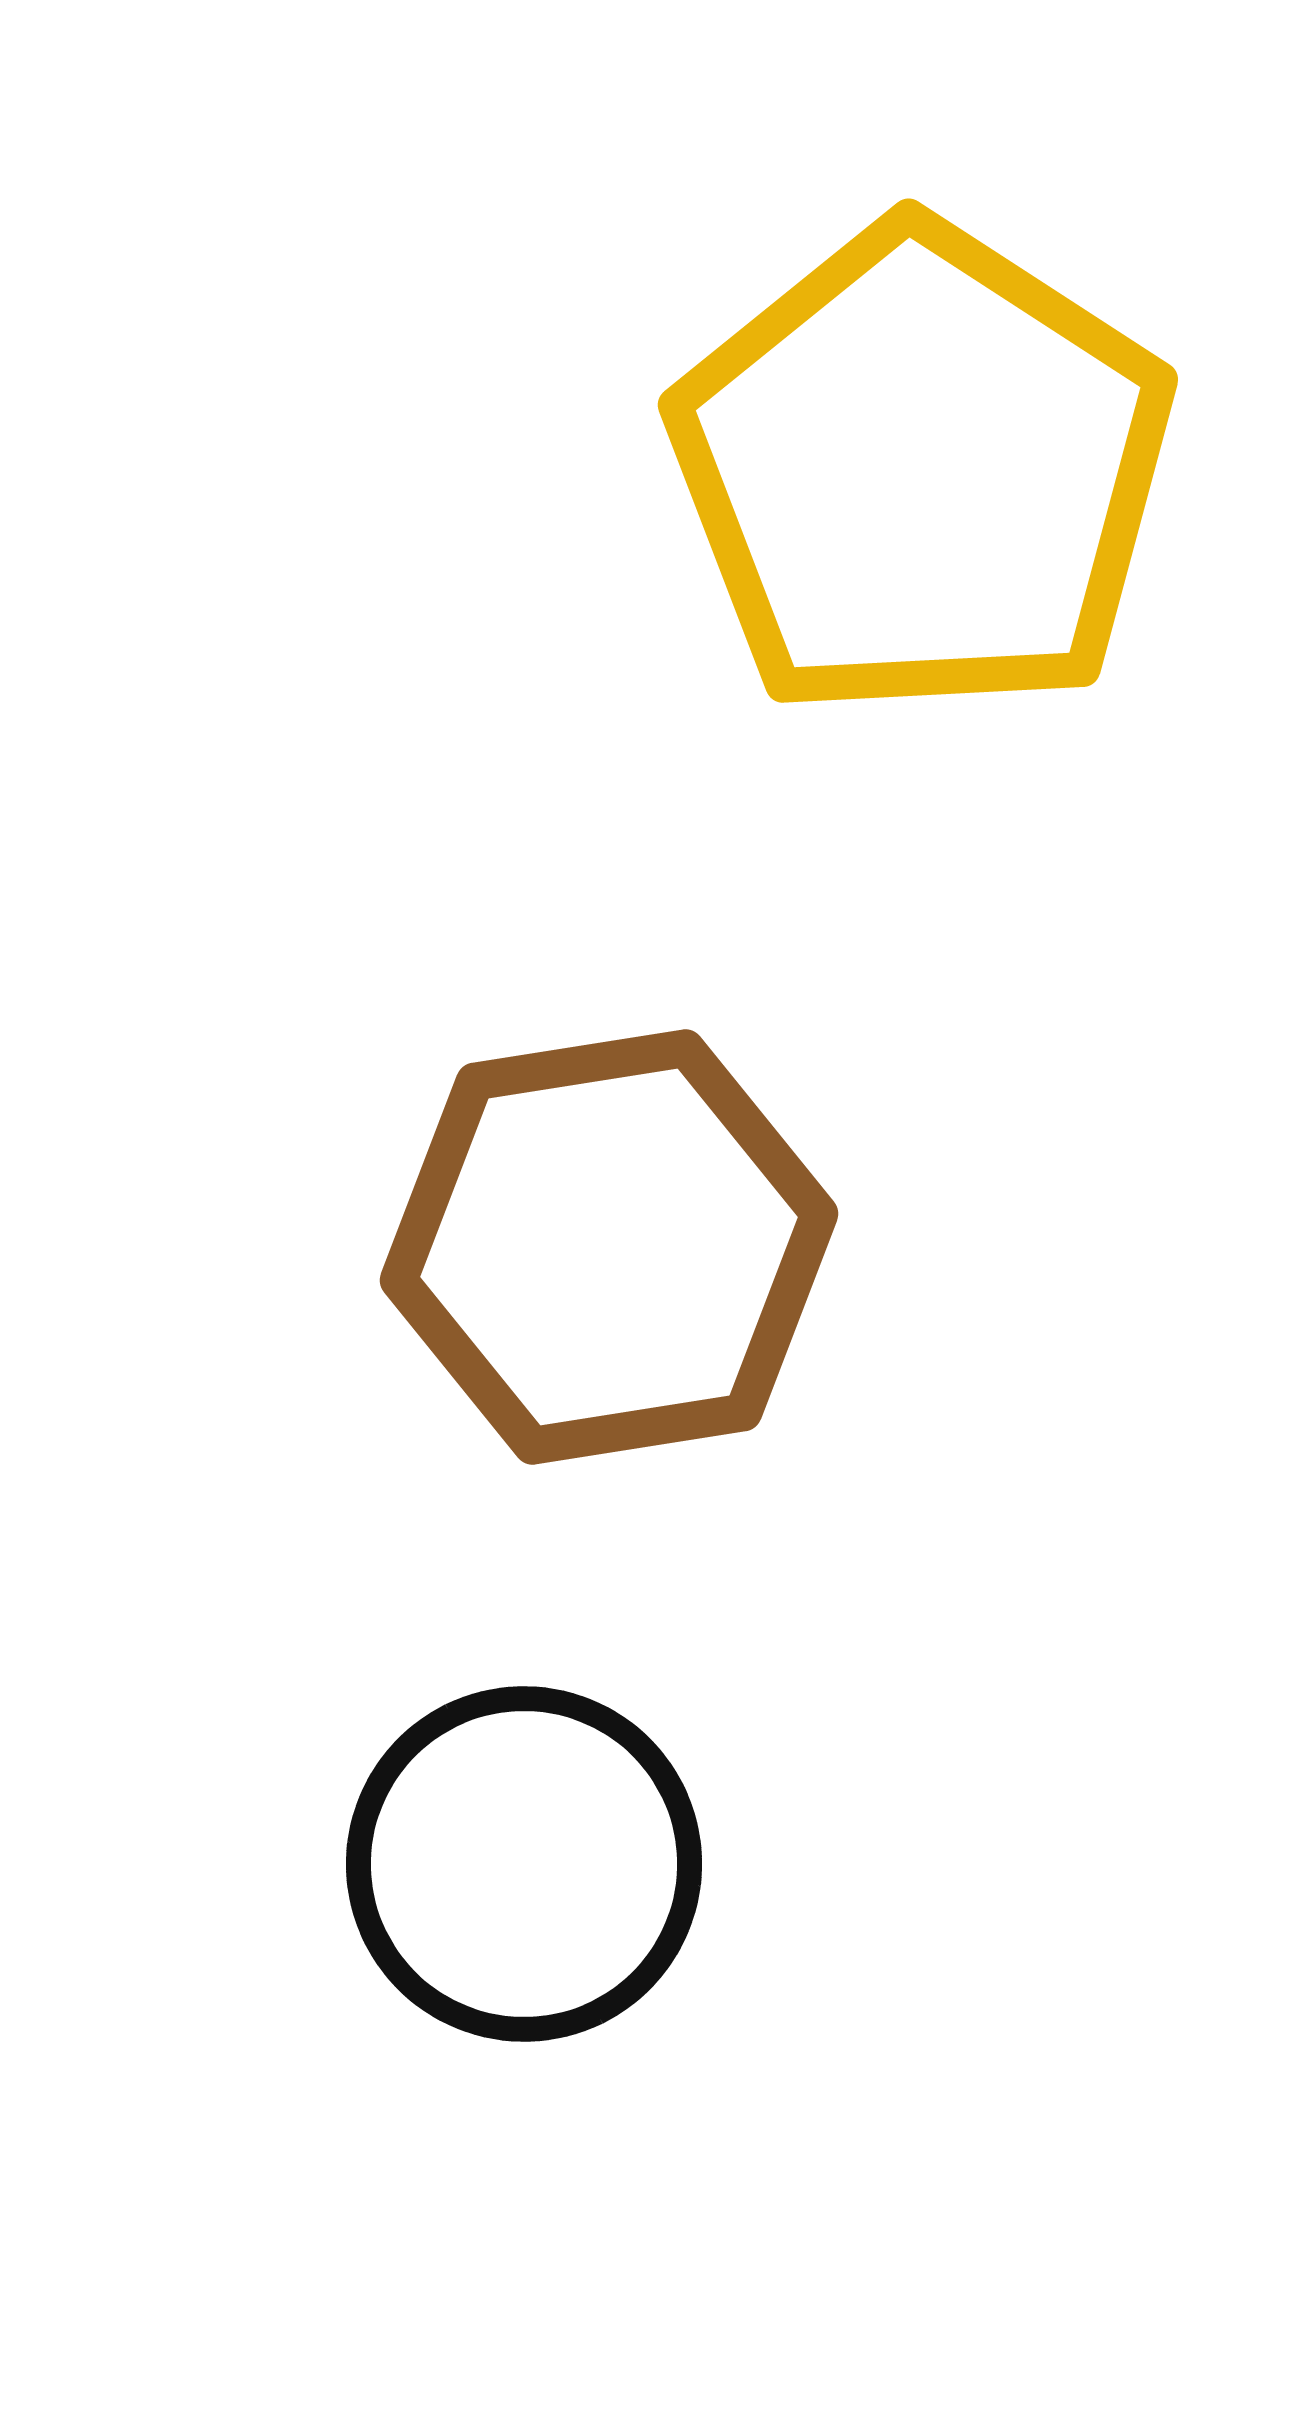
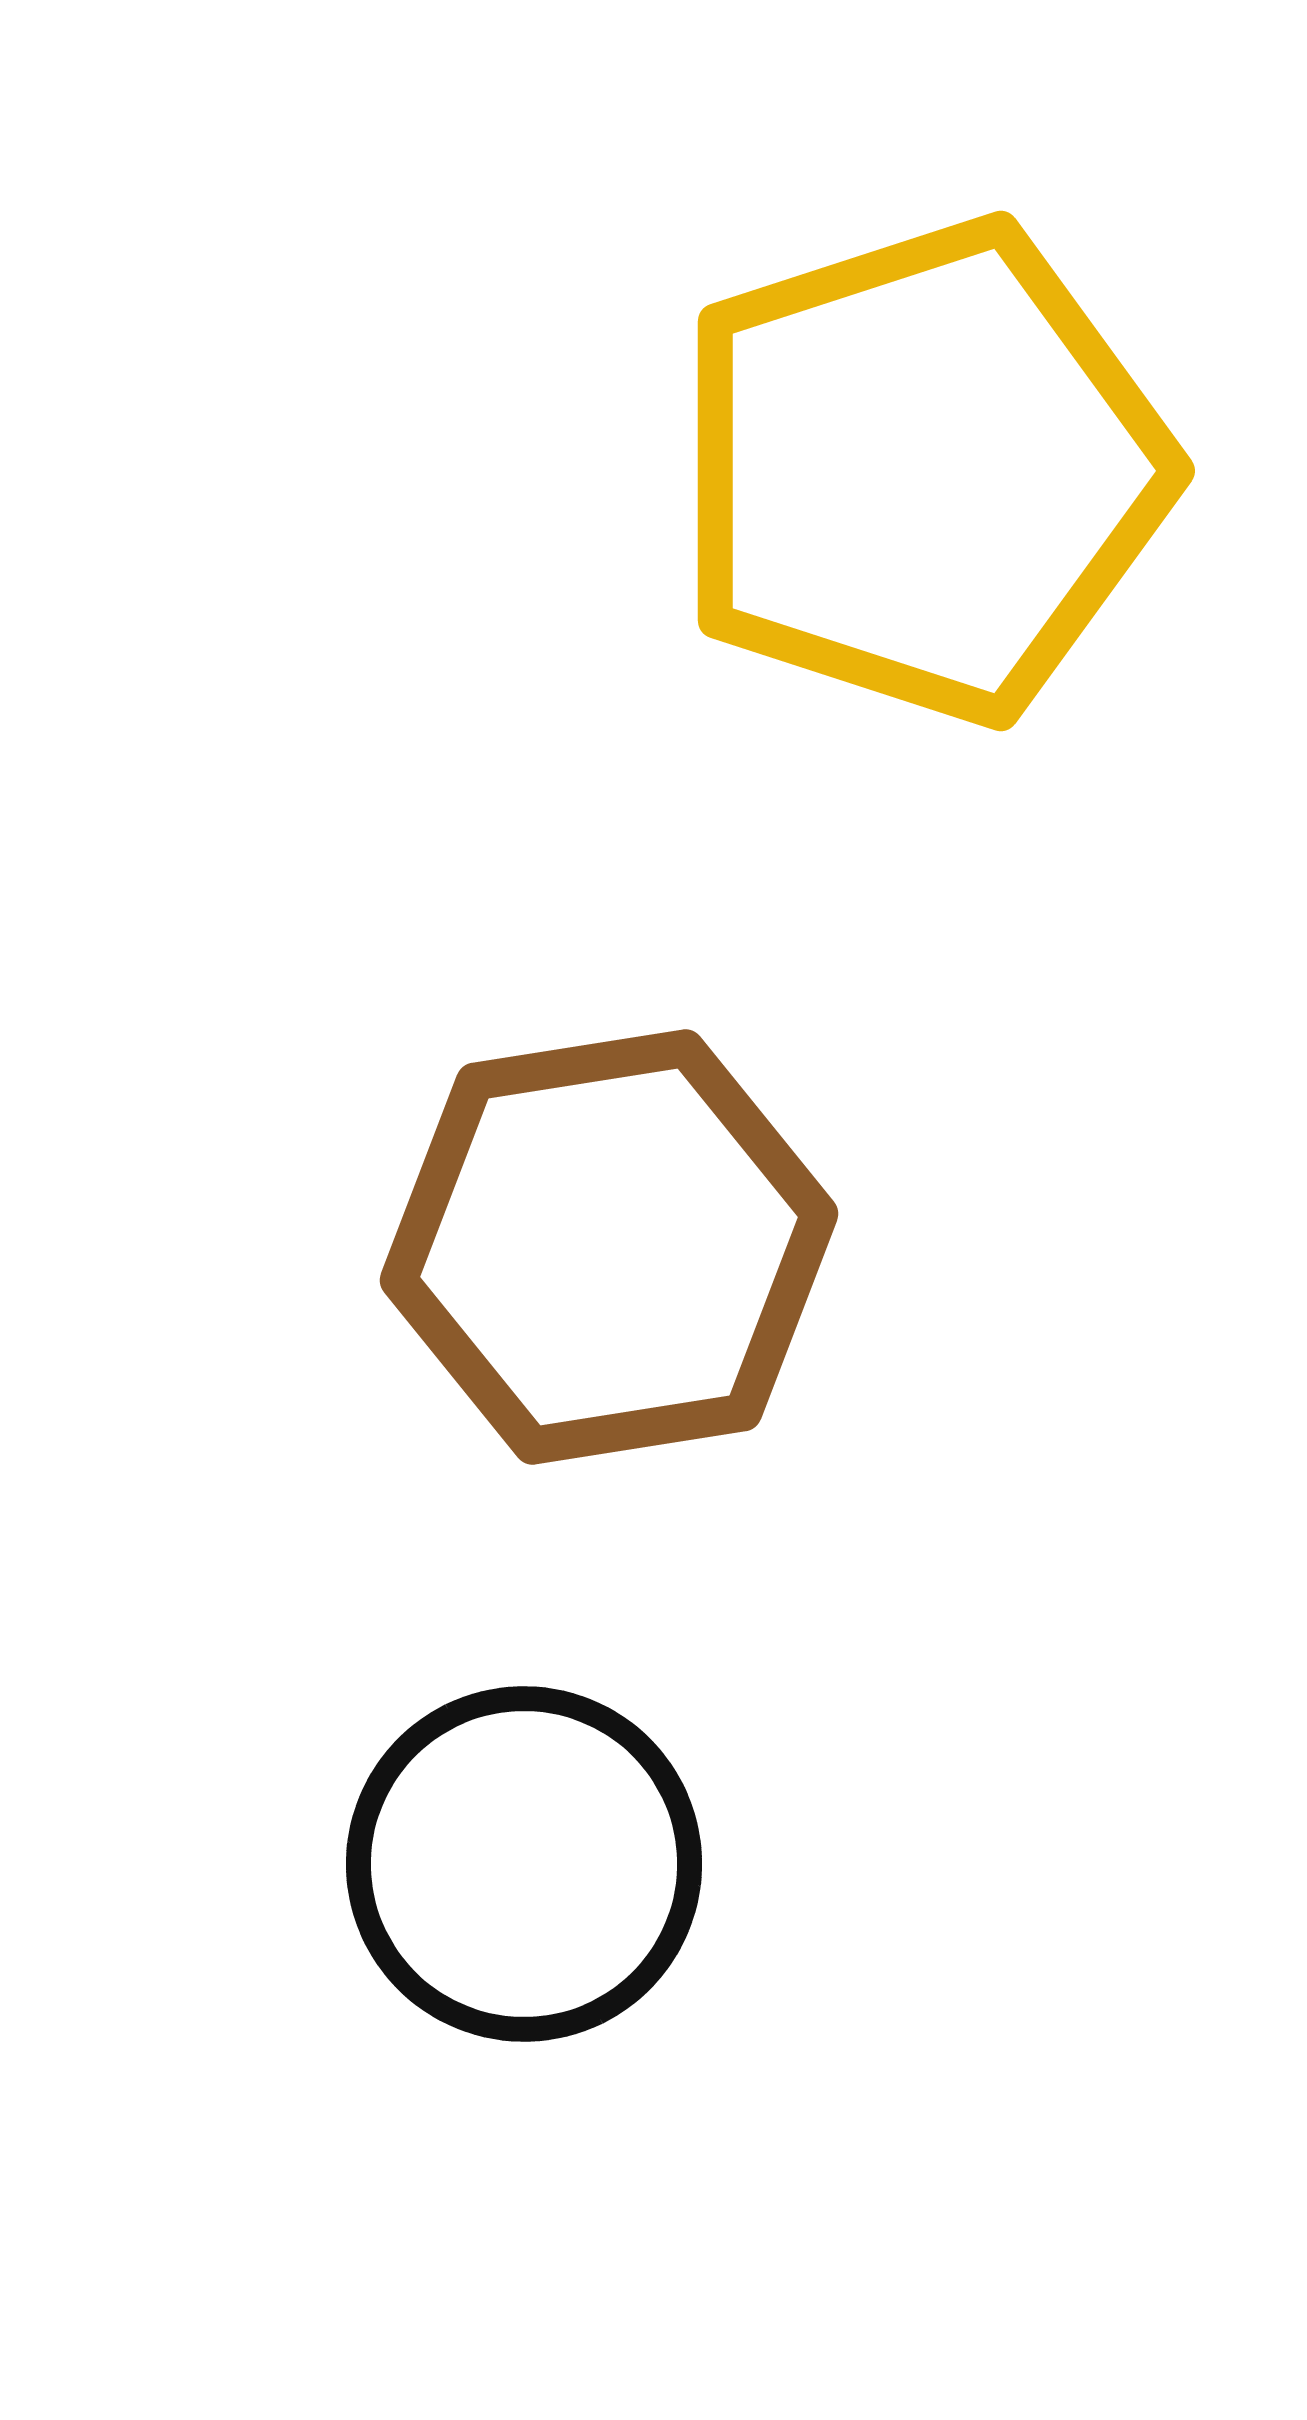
yellow pentagon: rotated 21 degrees clockwise
